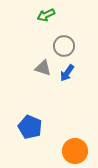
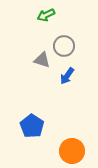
gray triangle: moved 1 px left, 8 px up
blue arrow: moved 3 px down
blue pentagon: moved 2 px right, 1 px up; rotated 10 degrees clockwise
orange circle: moved 3 px left
